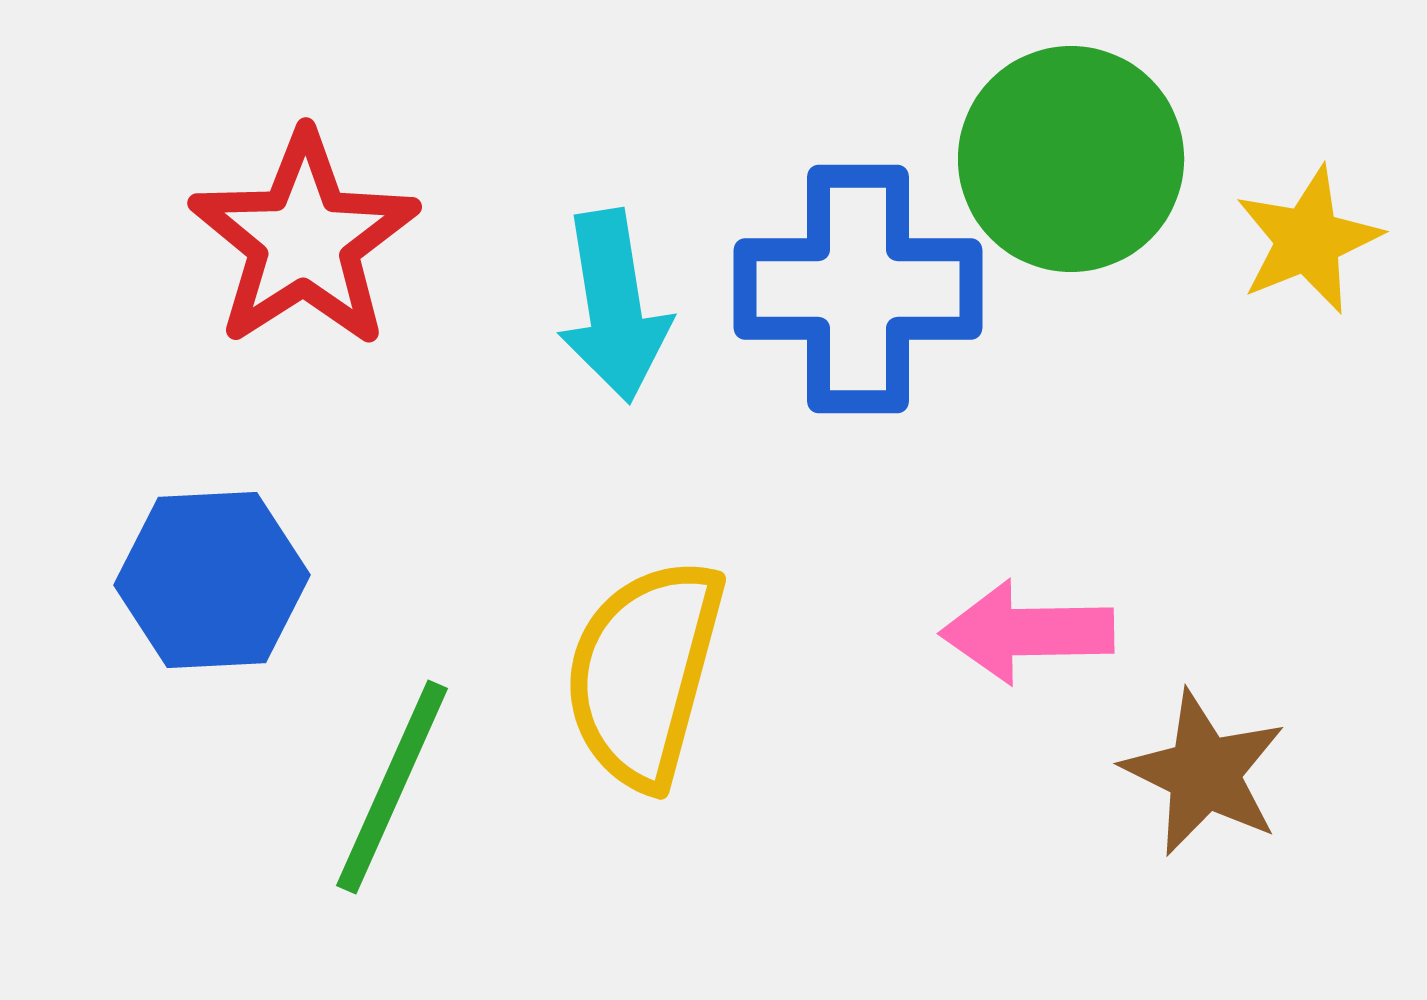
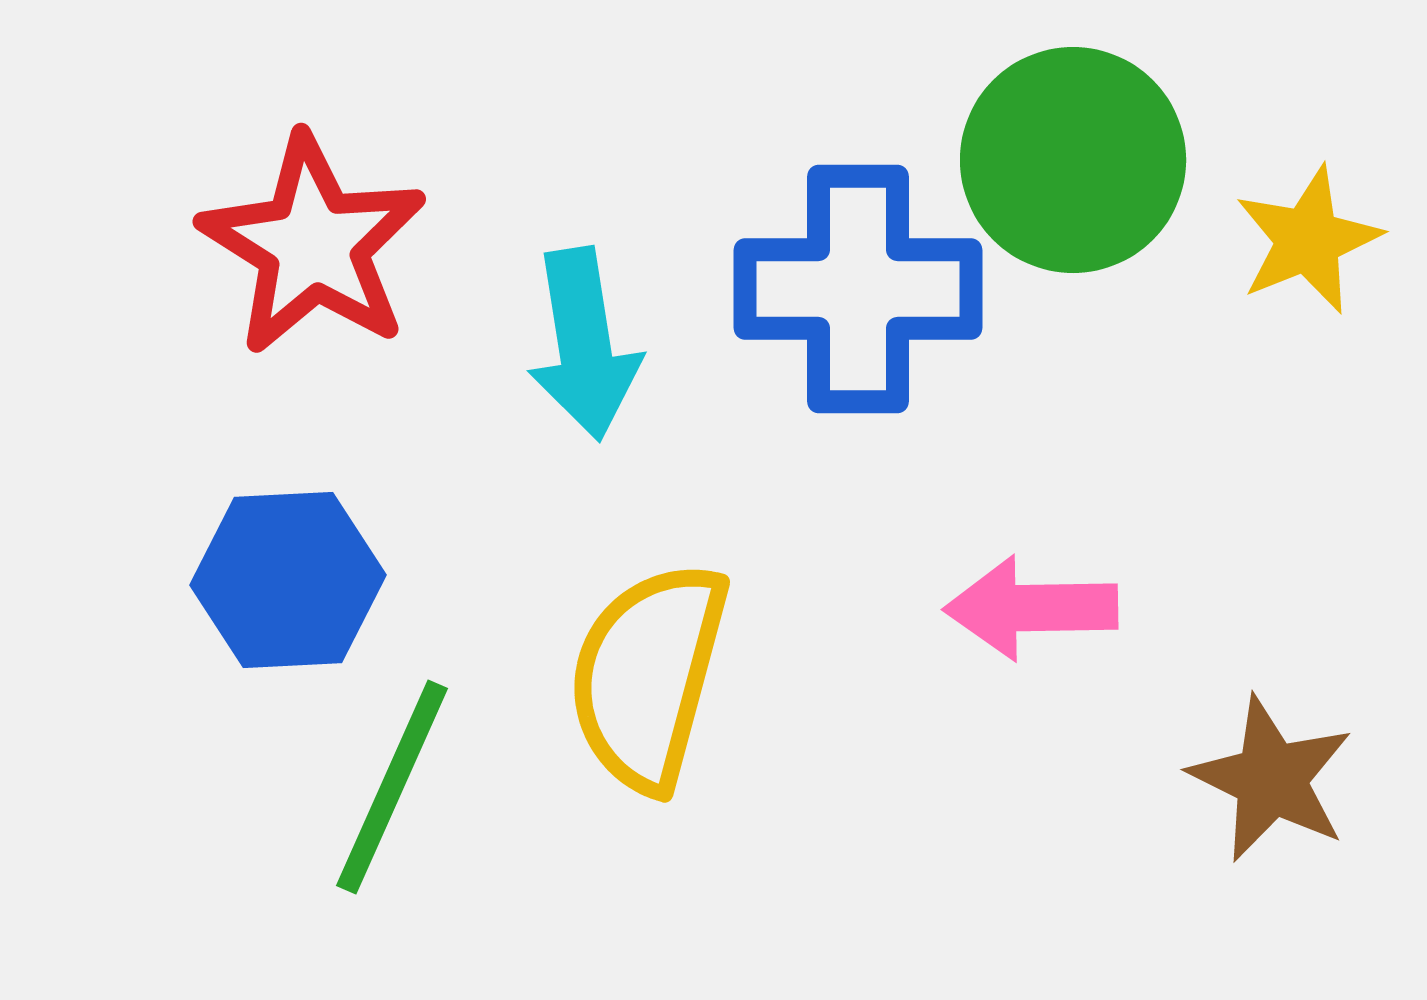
green circle: moved 2 px right, 1 px down
red star: moved 9 px right, 5 px down; rotated 7 degrees counterclockwise
cyan arrow: moved 30 px left, 38 px down
blue hexagon: moved 76 px right
pink arrow: moved 4 px right, 24 px up
yellow semicircle: moved 4 px right, 3 px down
brown star: moved 67 px right, 6 px down
